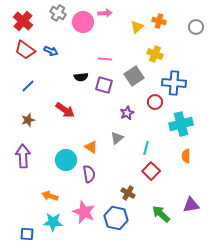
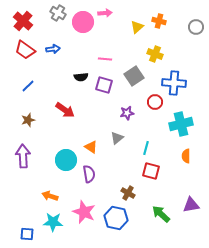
blue arrow: moved 2 px right, 2 px up; rotated 32 degrees counterclockwise
purple star: rotated 16 degrees clockwise
red square: rotated 30 degrees counterclockwise
